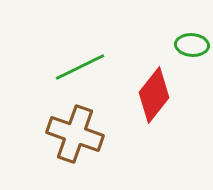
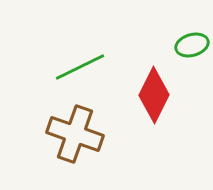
green ellipse: rotated 20 degrees counterclockwise
red diamond: rotated 12 degrees counterclockwise
